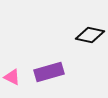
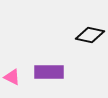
purple rectangle: rotated 16 degrees clockwise
